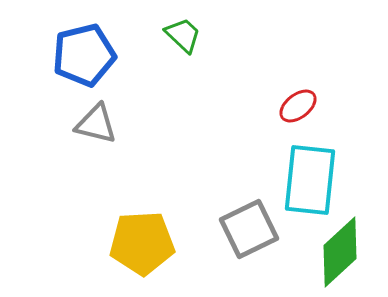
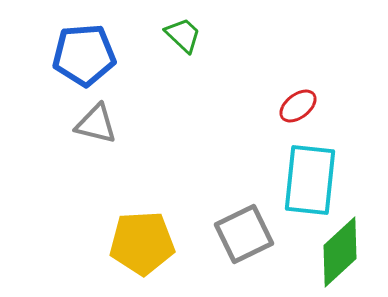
blue pentagon: rotated 10 degrees clockwise
gray square: moved 5 px left, 5 px down
